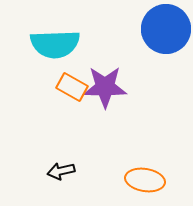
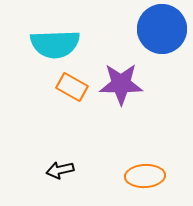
blue circle: moved 4 px left
purple star: moved 16 px right, 3 px up
black arrow: moved 1 px left, 1 px up
orange ellipse: moved 4 px up; rotated 12 degrees counterclockwise
